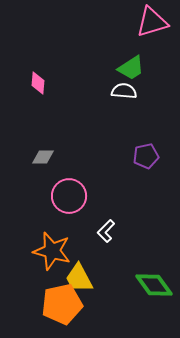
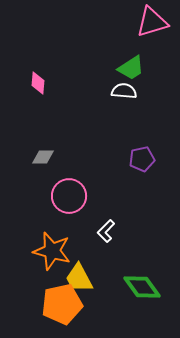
purple pentagon: moved 4 px left, 3 px down
green diamond: moved 12 px left, 2 px down
